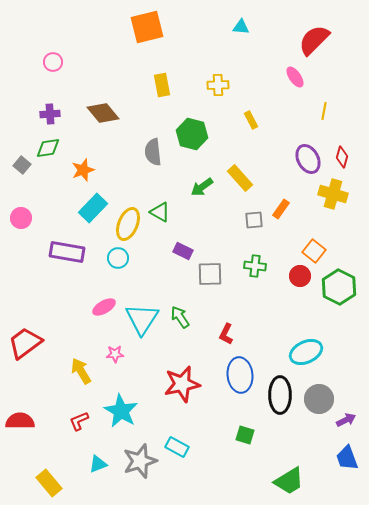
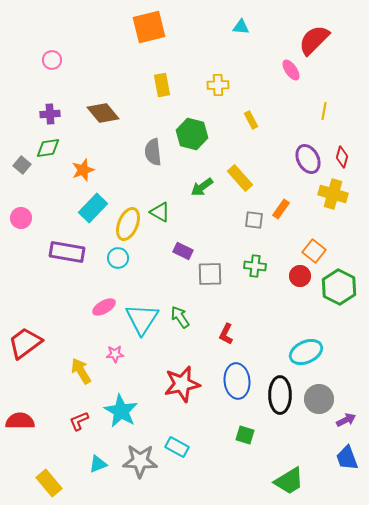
orange square at (147, 27): moved 2 px right
pink circle at (53, 62): moved 1 px left, 2 px up
pink ellipse at (295, 77): moved 4 px left, 7 px up
gray square at (254, 220): rotated 12 degrees clockwise
blue ellipse at (240, 375): moved 3 px left, 6 px down
gray star at (140, 461): rotated 20 degrees clockwise
